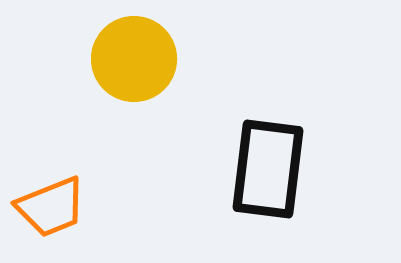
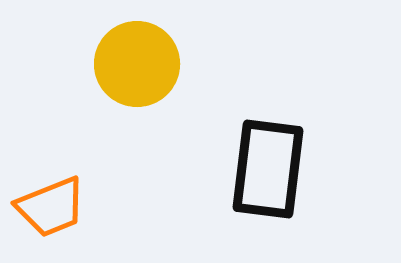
yellow circle: moved 3 px right, 5 px down
